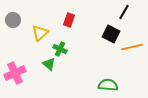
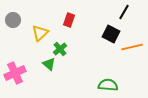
green cross: rotated 24 degrees clockwise
